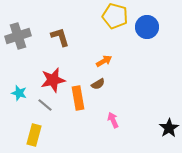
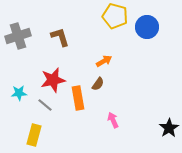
brown semicircle: rotated 24 degrees counterclockwise
cyan star: rotated 21 degrees counterclockwise
